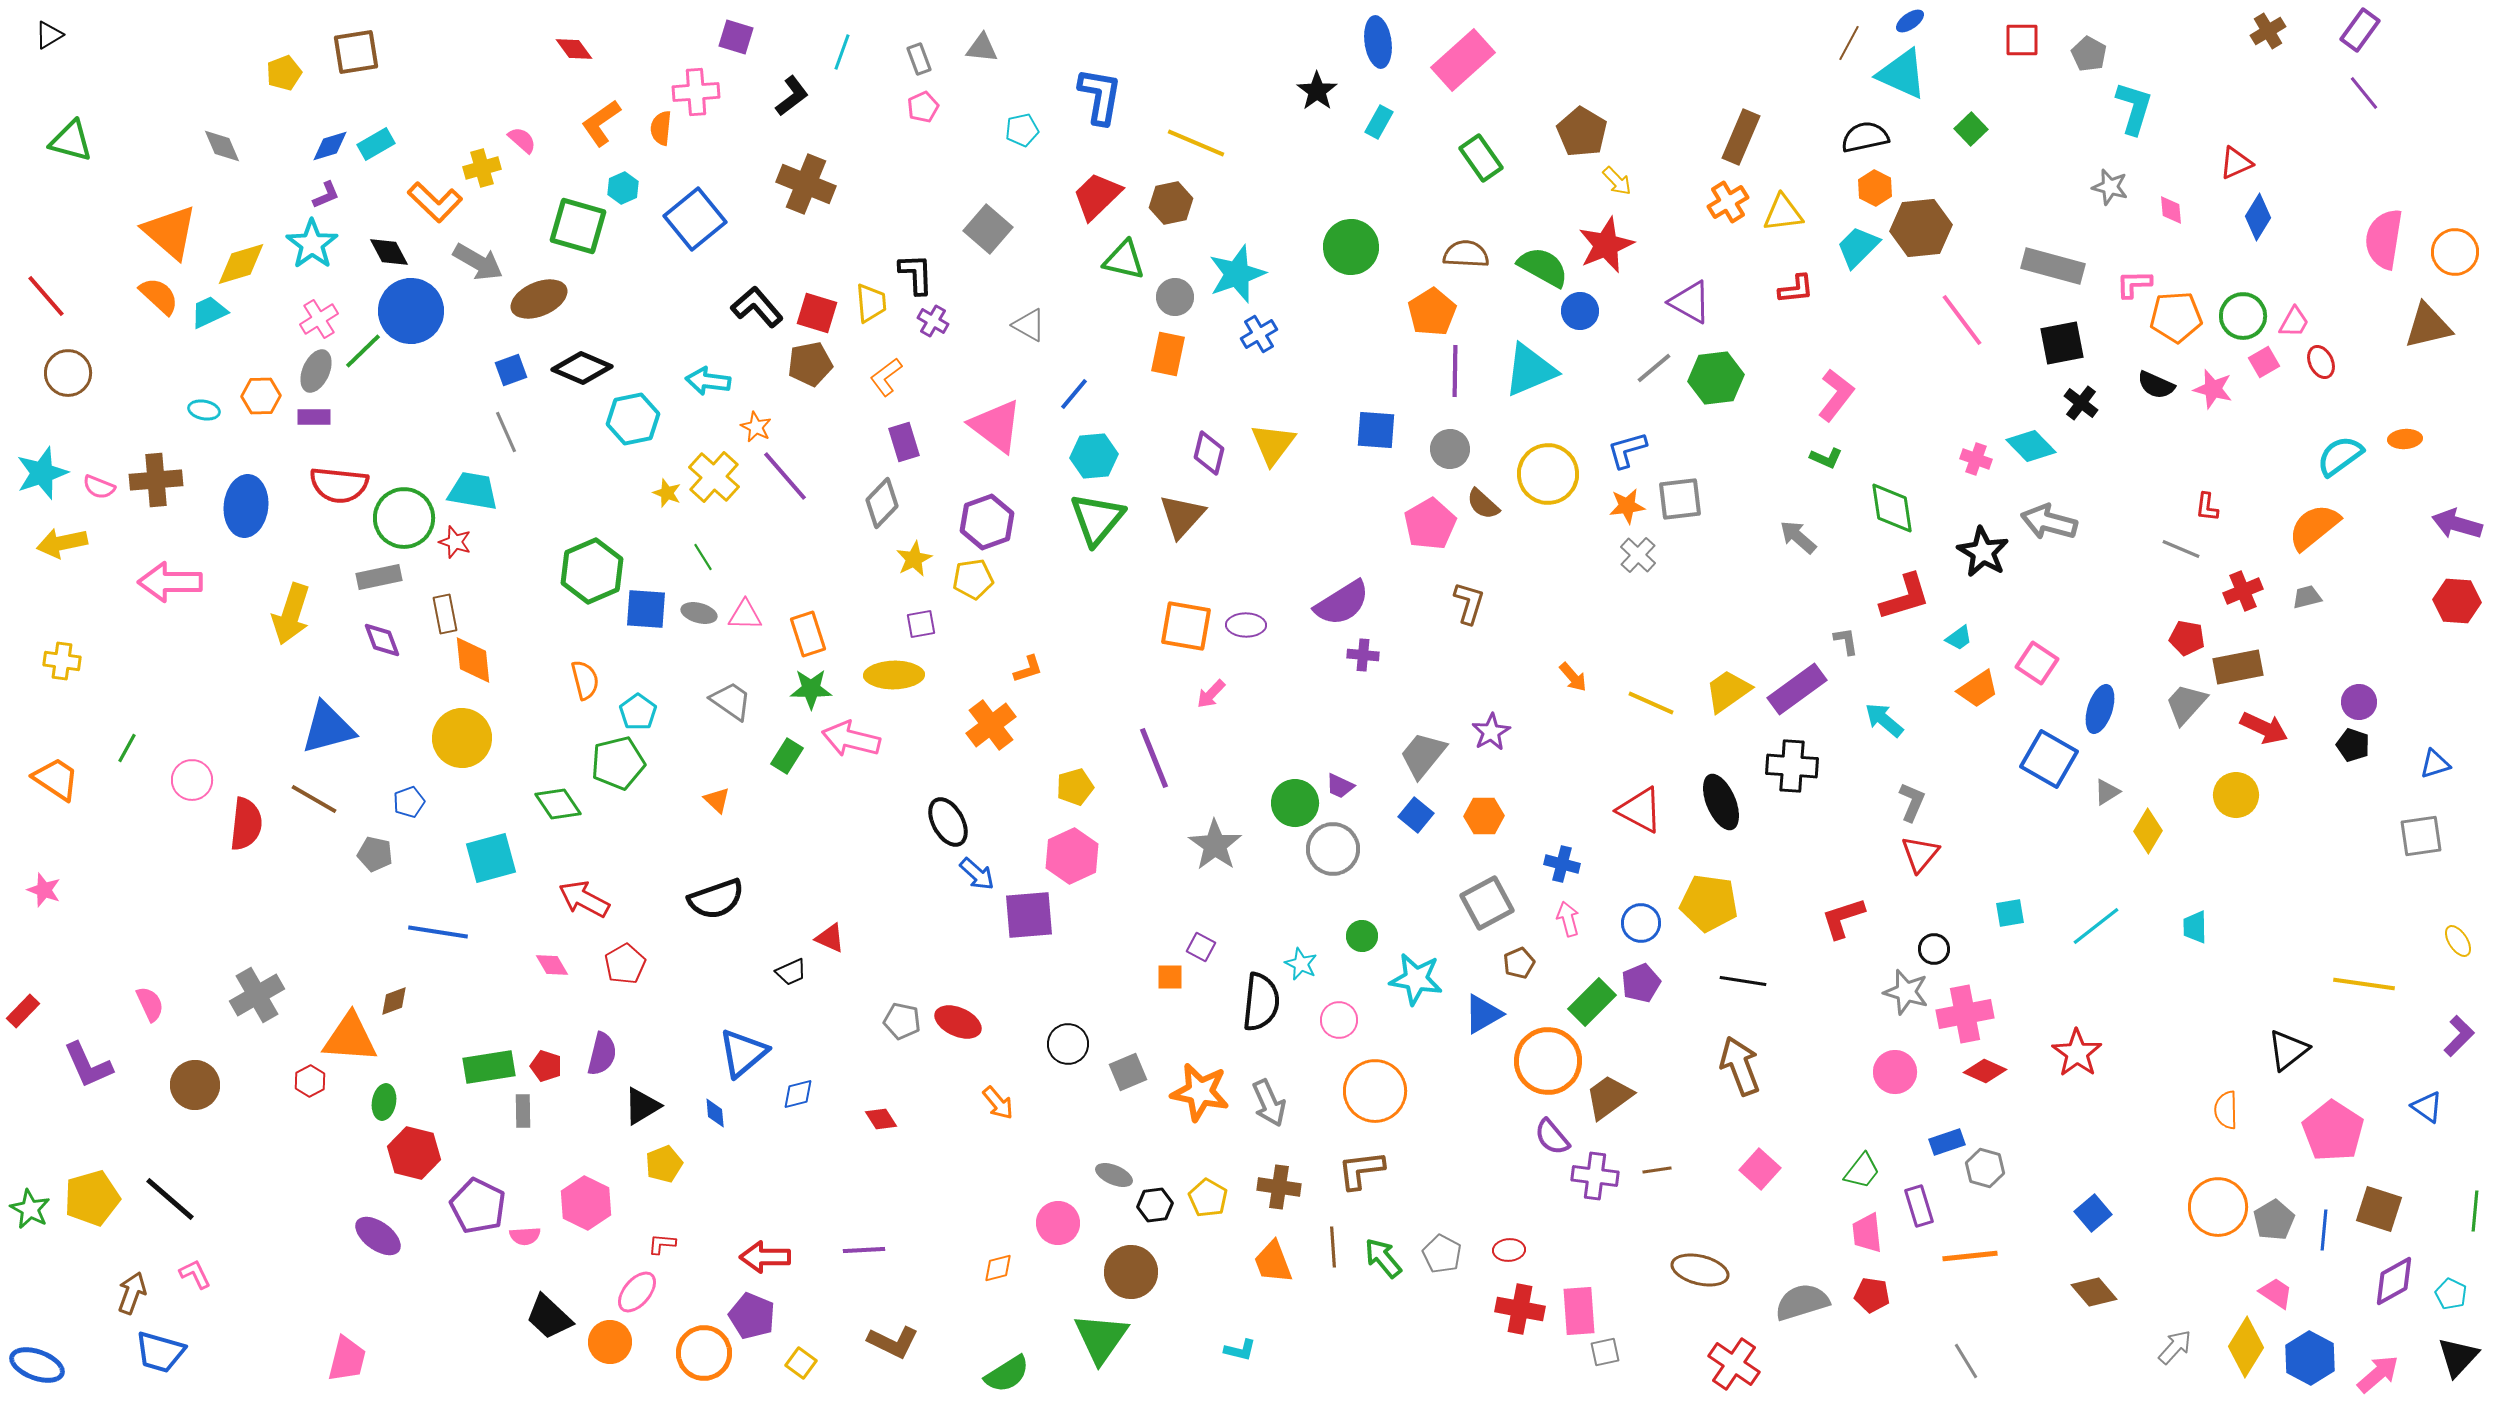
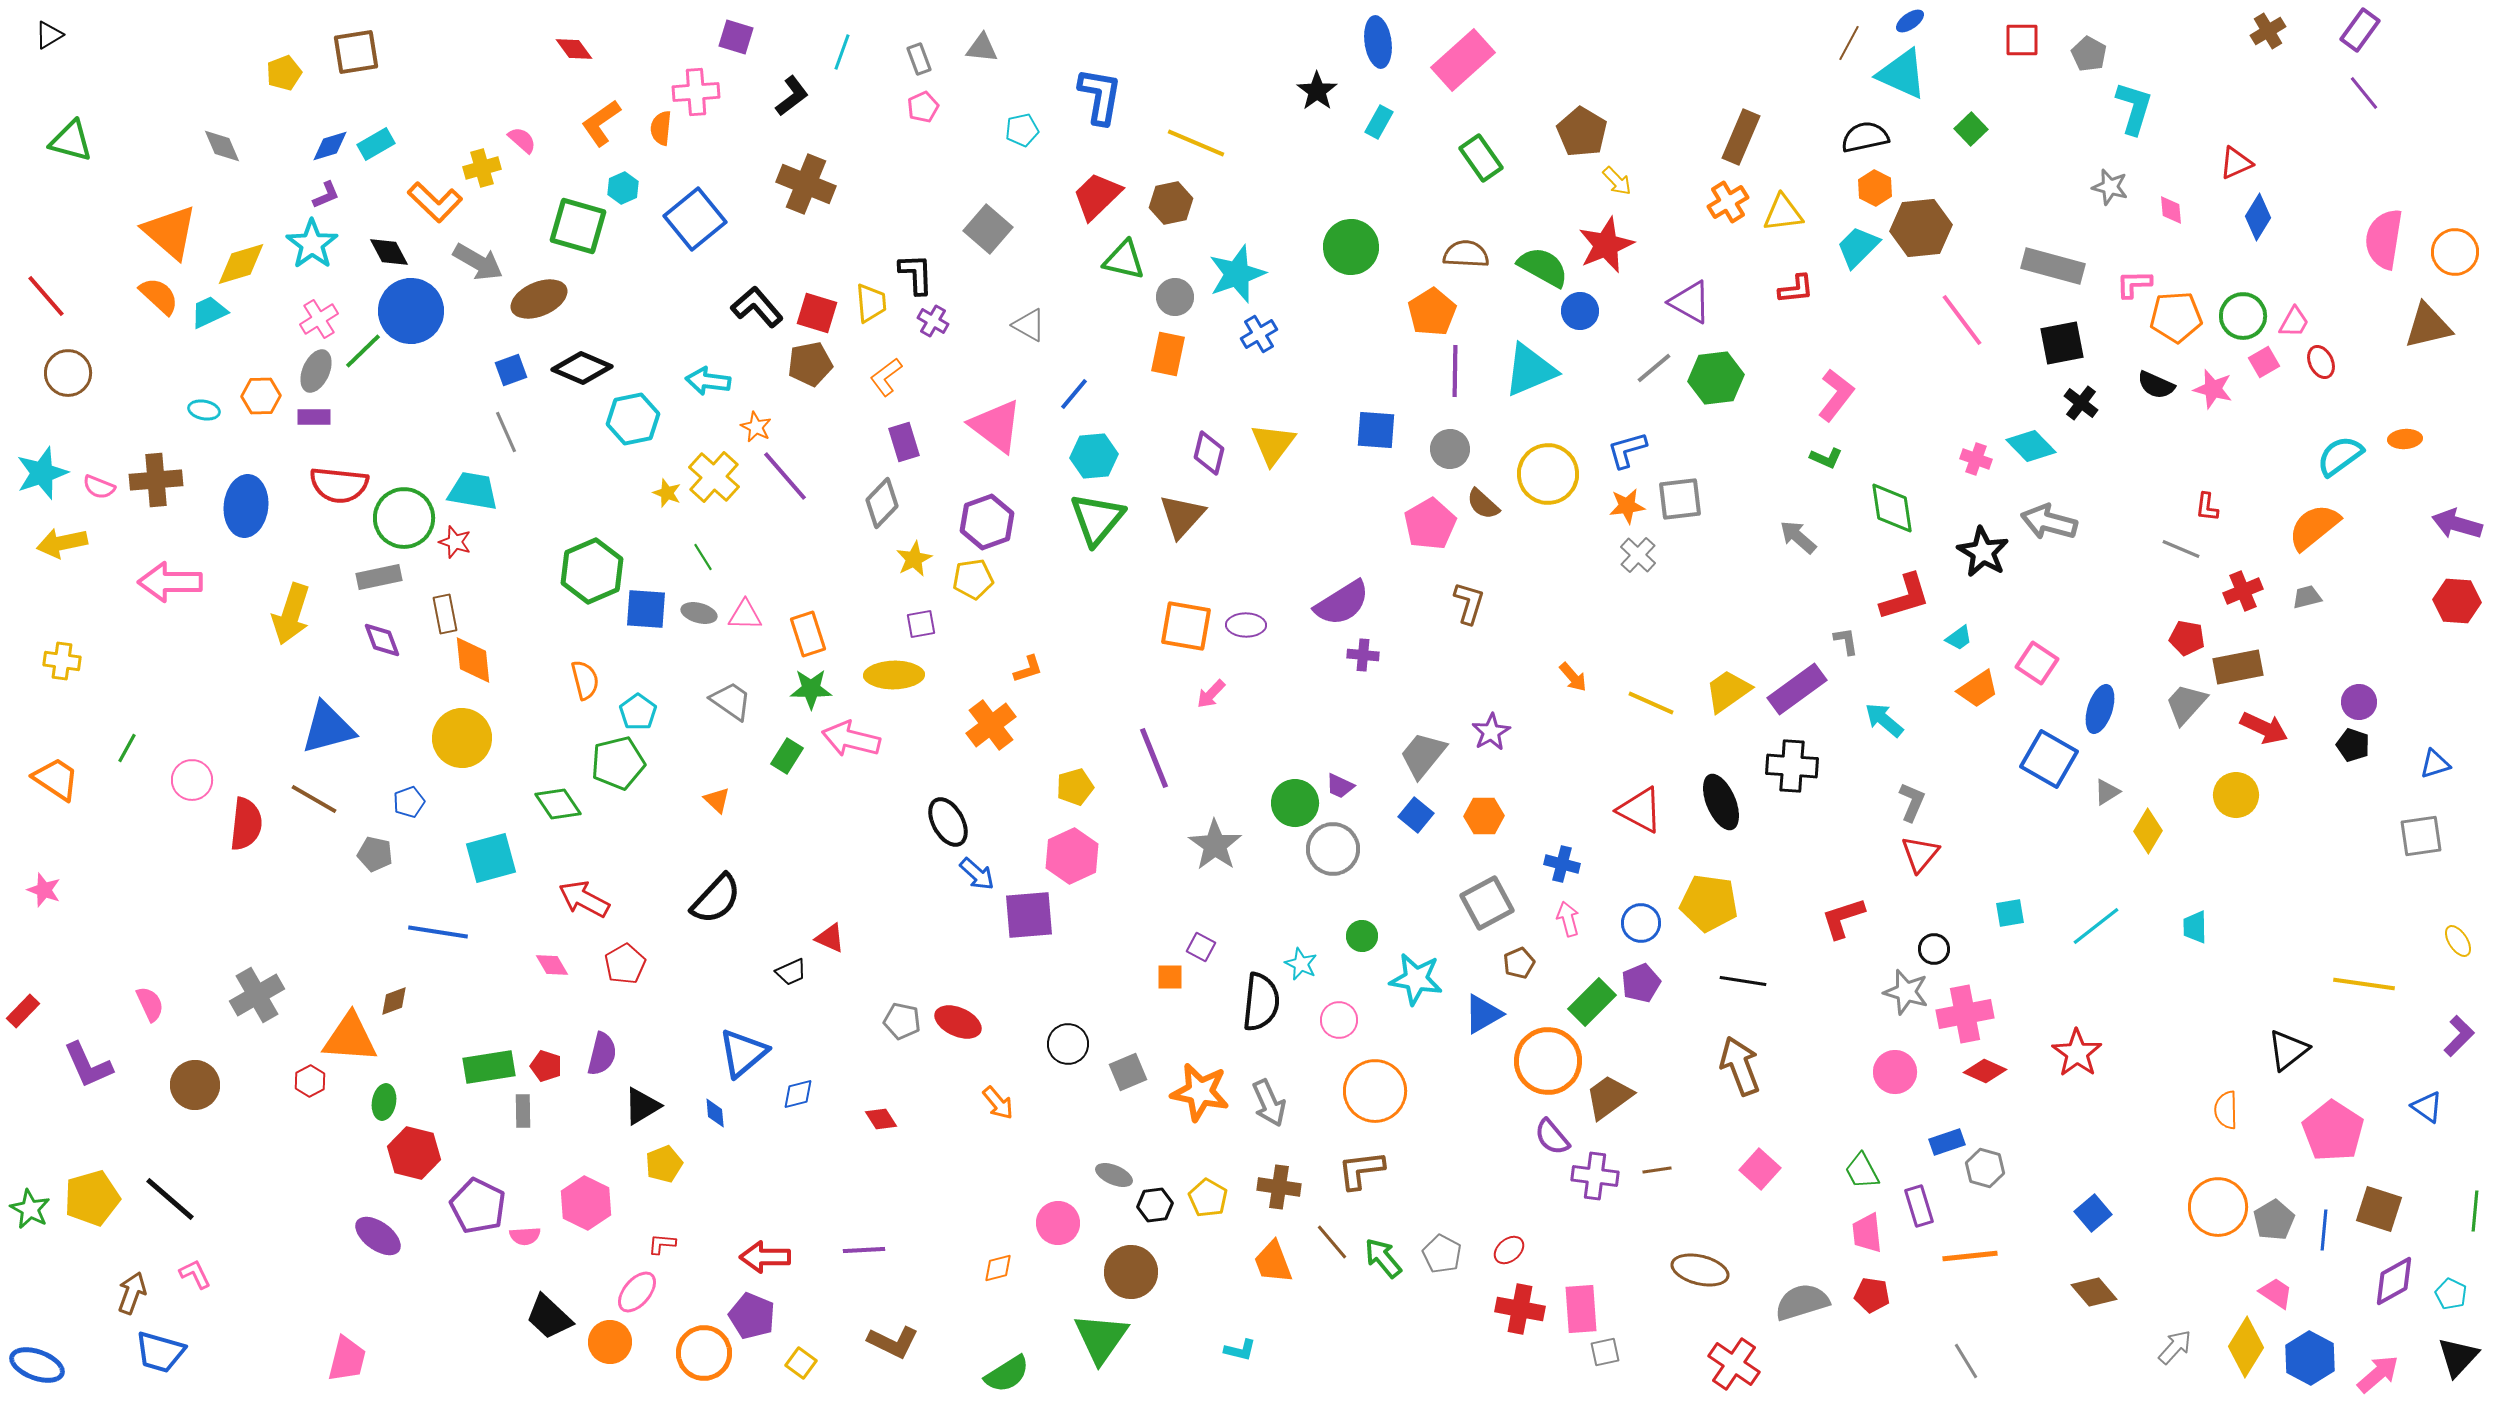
black semicircle at (716, 899): rotated 28 degrees counterclockwise
green trapezoid at (1862, 1171): rotated 114 degrees clockwise
brown line at (1333, 1247): moved 1 px left, 5 px up; rotated 36 degrees counterclockwise
red ellipse at (1509, 1250): rotated 36 degrees counterclockwise
pink rectangle at (1579, 1311): moved 2 px right, 2 px up
